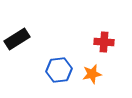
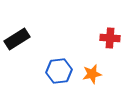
red cross: moved 6 px right, 4 px up
blue hexagon: moved 1 px down
